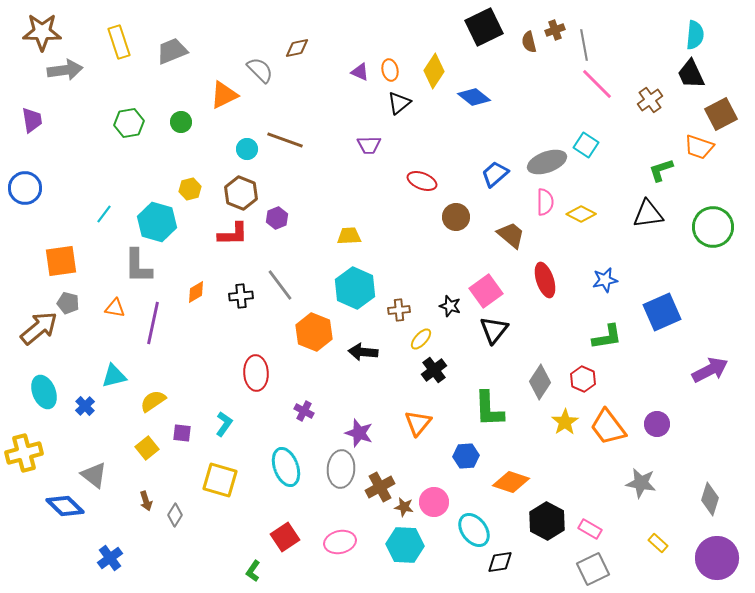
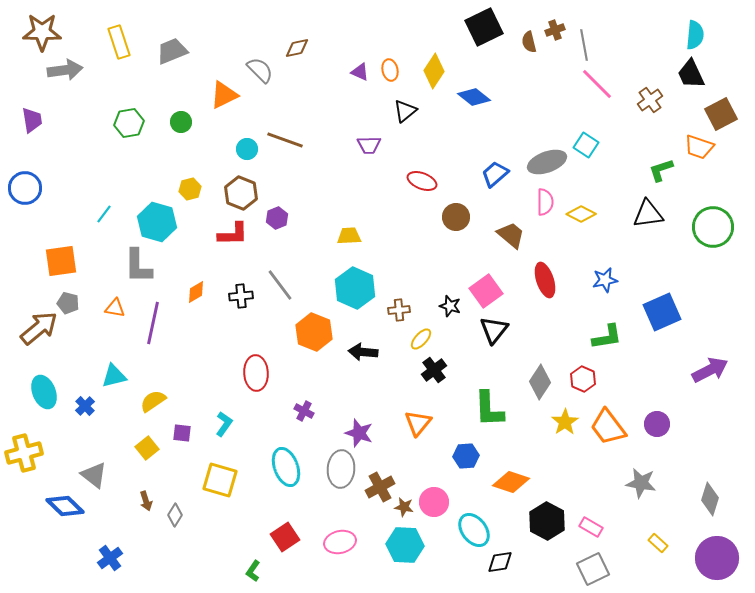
black triangle at (399, 103): moved 6 px right, 8 px down
pink rectangle at (590, 529): moved 1 px right, 2 px up
